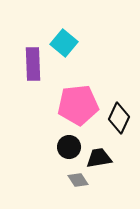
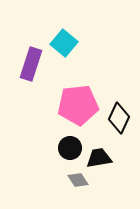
purple rectangle: moved 2 px left; rotated 20 degrees clockwise
black circle: moved 1 px right, 1 px down
